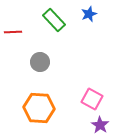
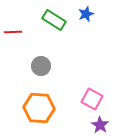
blue star: moved 3 px left
green rectangle: rotated 15 degrees counterclockwise
gray circle: moved 1 px right, 4 px down
